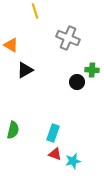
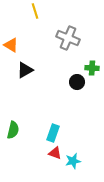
green cross: moved 2 px up
red triangle: moved 1 px up
